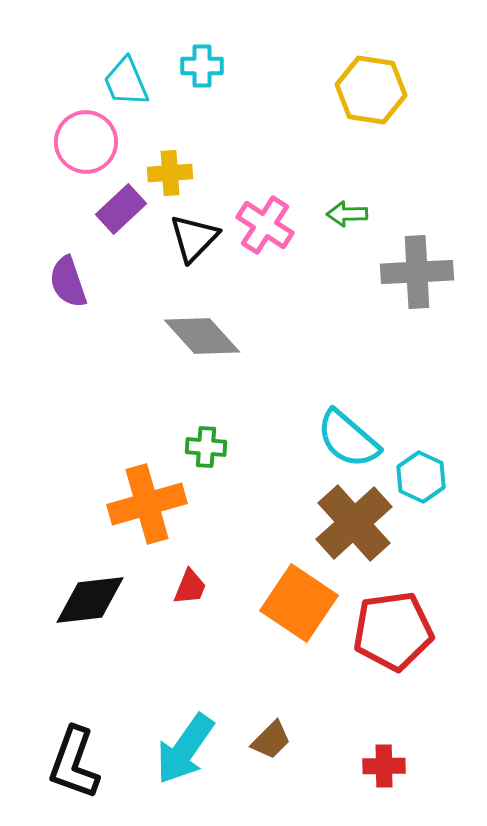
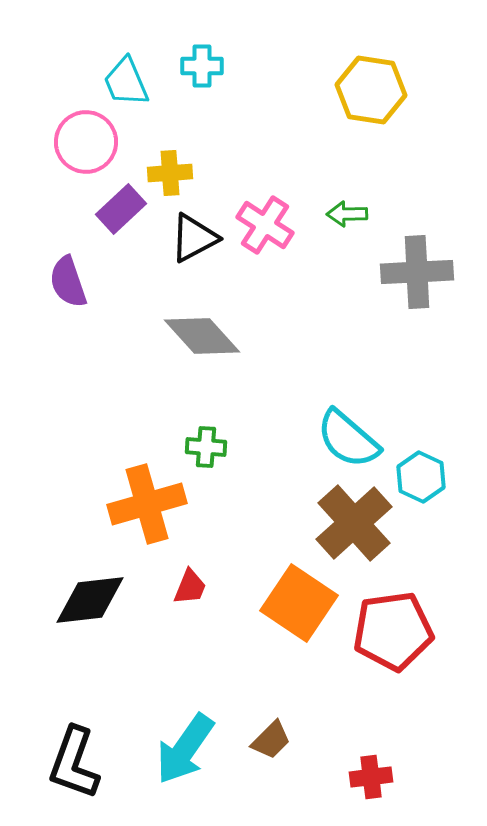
black triangle: rotated 18 degrees clockwise
red cross: moved 13 px left, 11 px down; rotated 6 degrees counterclockwise
